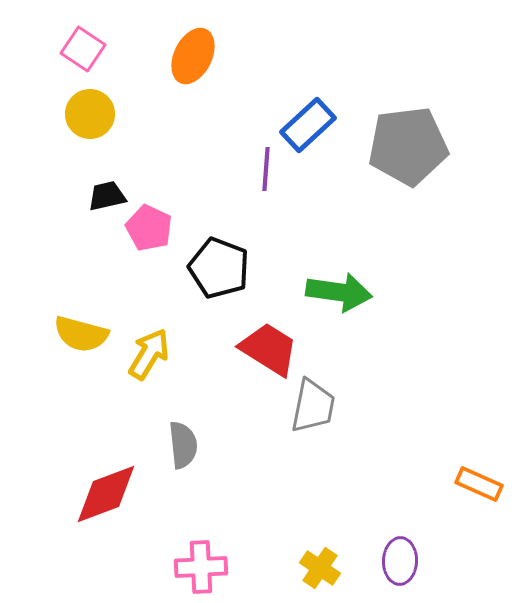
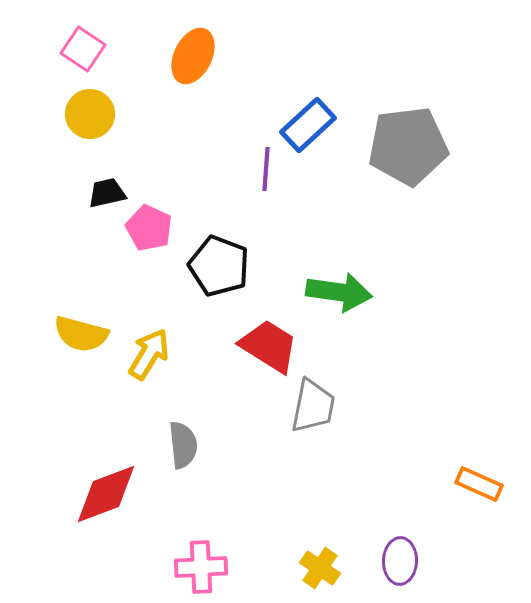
black trapezoid: moved 3 px up
black pentagon: moved 2 px up
red trapezoid: moved 3 px up
